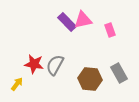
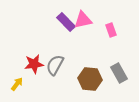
purple rectangle: moved 1 px left
pink rectangle: moved 1 px right
red star: rotated 18 degrees counterclockwise
